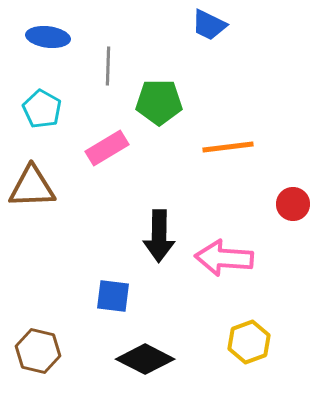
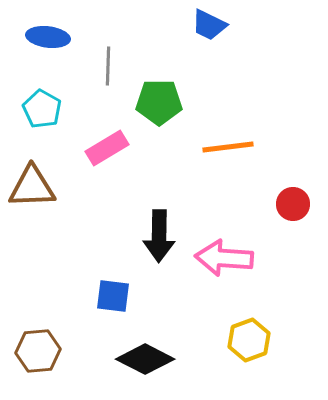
yellow hexagon: moved 2 px up
brown hexagon: rotated 18 degrees counterclockwise
